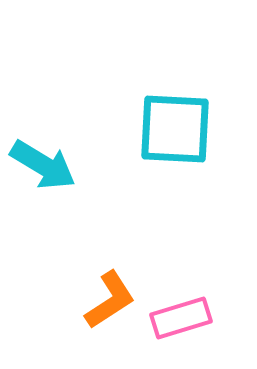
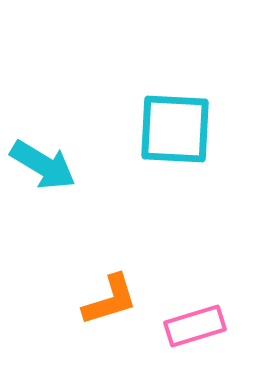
orange L-shape: rotated 16 degrees clockwise
pink rectangle: moved 14 px right, 8 px down
